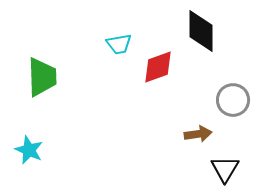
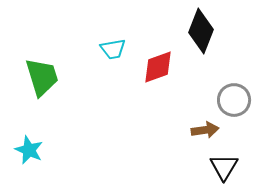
black diamond: rotated 21 degrees clockwise
cyan trapezoid: moved 6 px left, 5 px down
green trapezoid: rotated 15 degrees counterclockwise
gray circle: moved 1 px right
brown arrow: moved 7 px right, 4 px up
black triangle: moved 1 px left, 2 px up
